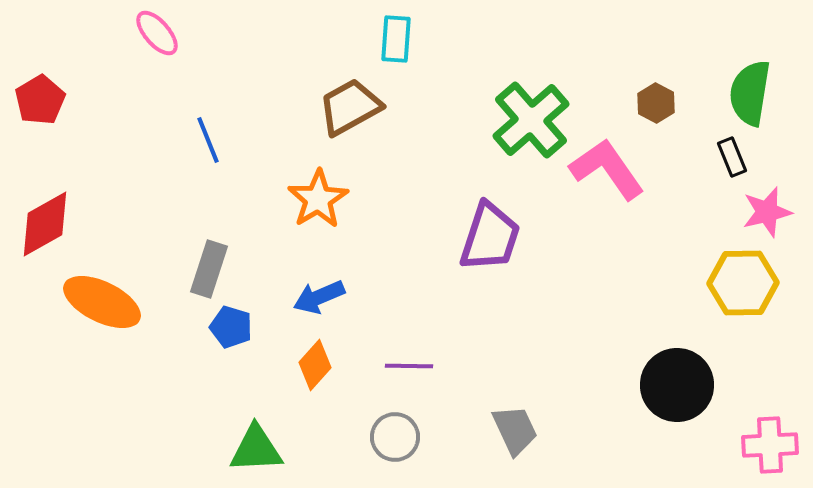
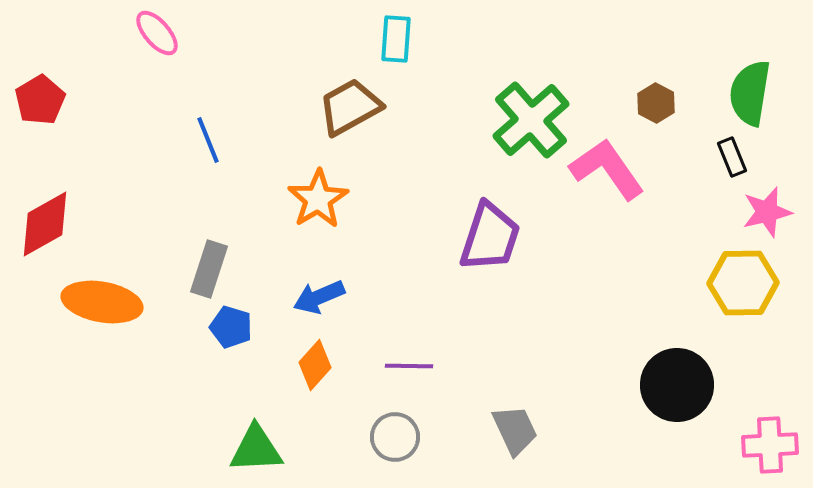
orange ellipse: rotated 16 degrees counterclockwise
